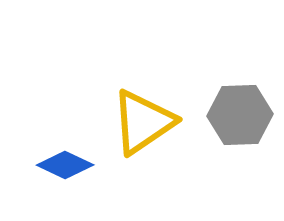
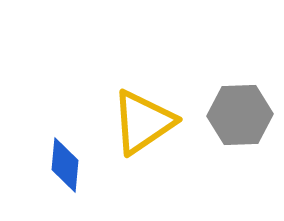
blue diamond: rotated 70 degrees clockwise
